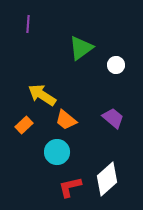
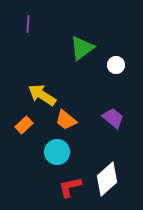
green triangle: moved 1 px right
